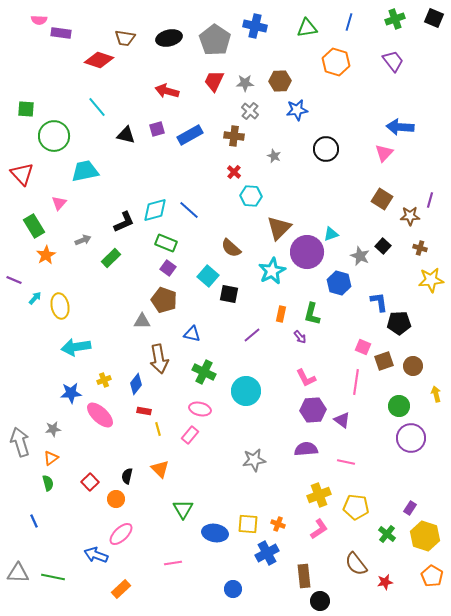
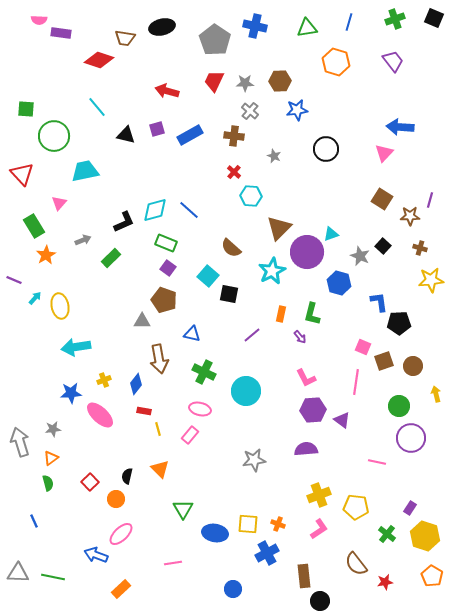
black ellipse at (169, 38): moved 7 px left, 11 px up
pink line at (346, 462): moved 31 px right
